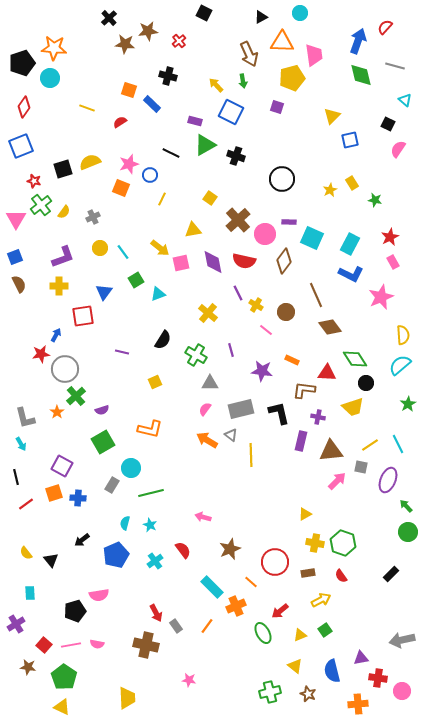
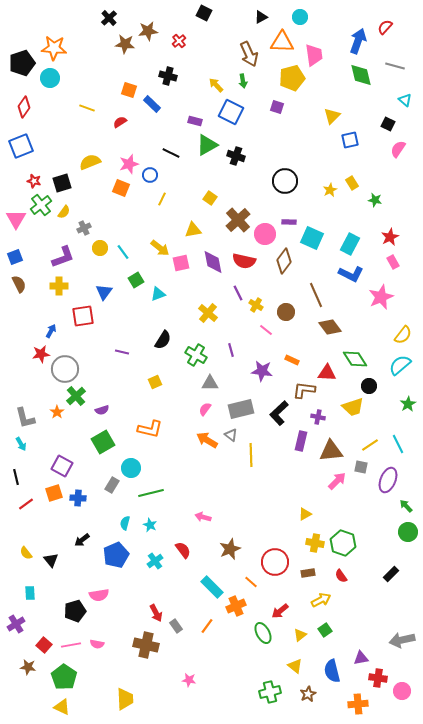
cyan circle at (300, 13): moved 4 px down
green triangle at (205, 145): moved 2 px right
black square at (63, 169): moved 1 px left, 14 px down
black circle at (282, 179): moved 3 px right, 2 px down
gray cross at (93, 217): moved 9 px left, 11 px down
blue arrow at (56, 335): moved 5 px left, 4 px up
yellow semicircle at (403, 335): rotated 42 degrees clockwise
black circle at (366, 383): moved 3 px right, 3 px down
black L-shape at (279, 413): rotated 120 degrees counterclockwise
yellow triangle at (300, 635): rotated 16 degrees counterclockwise
brown star at (308, 694): rotated 21 degrees clockwise
yellow trapezoid at (127, 698): moved 2 px left, 1 px down
